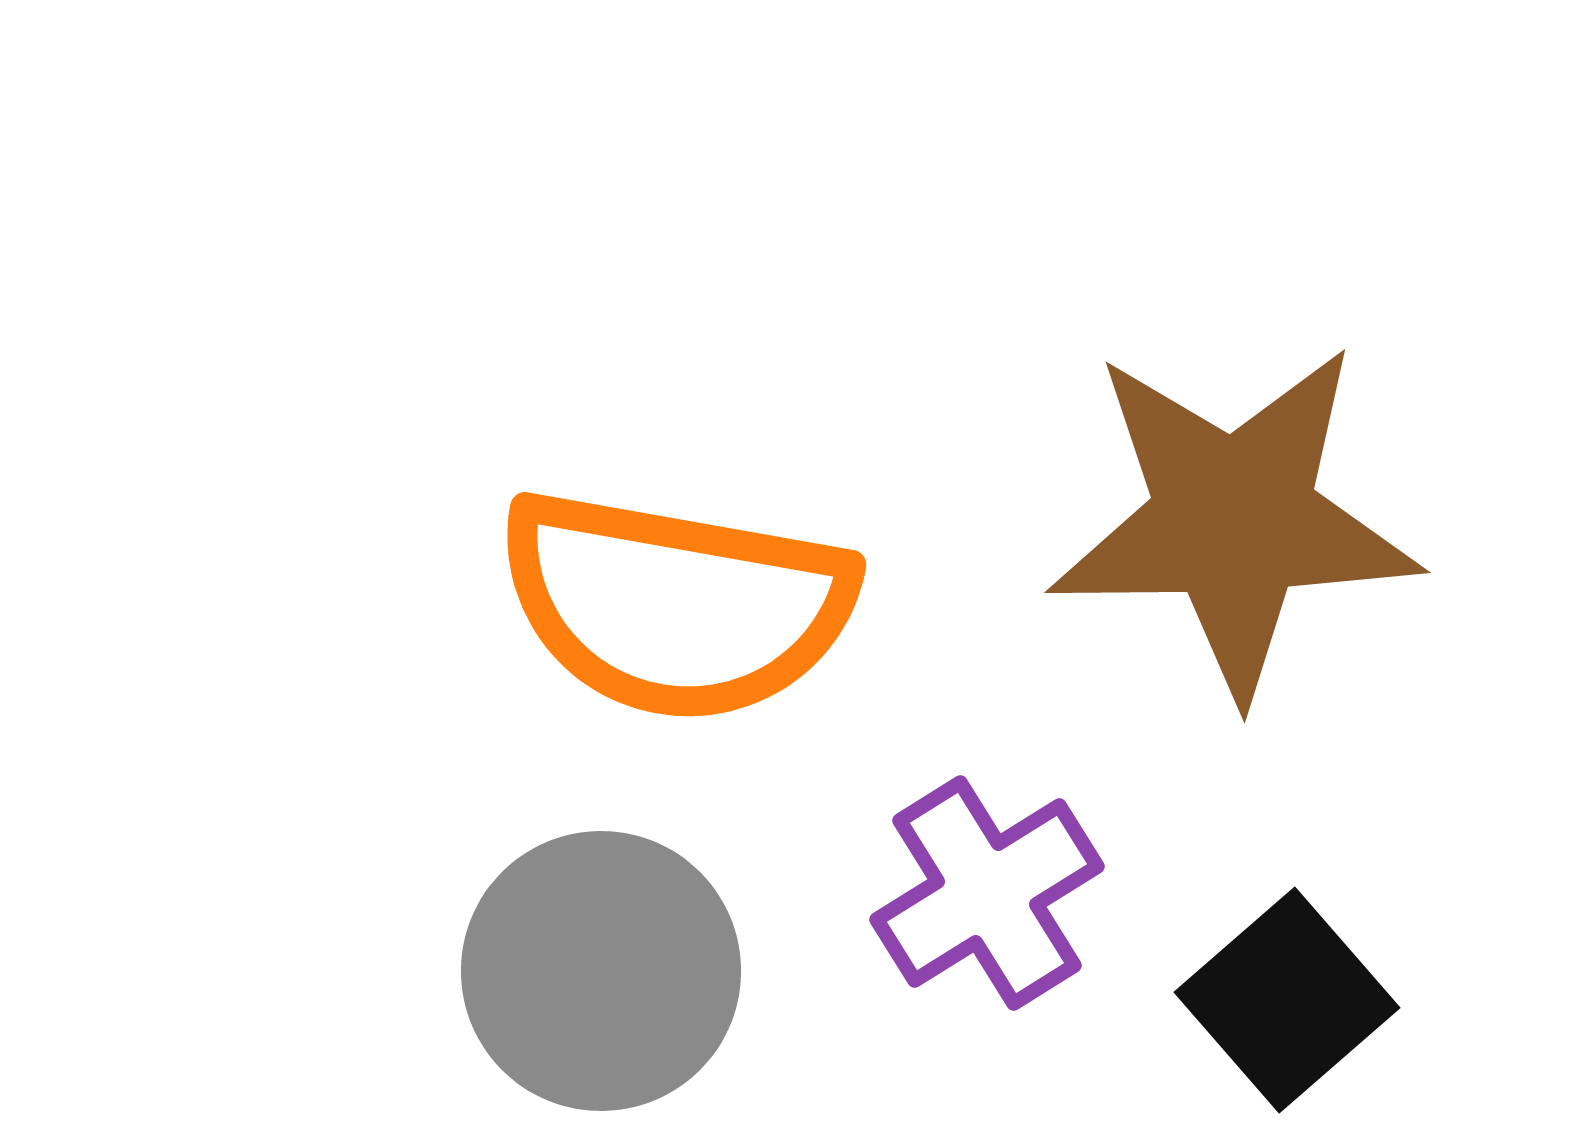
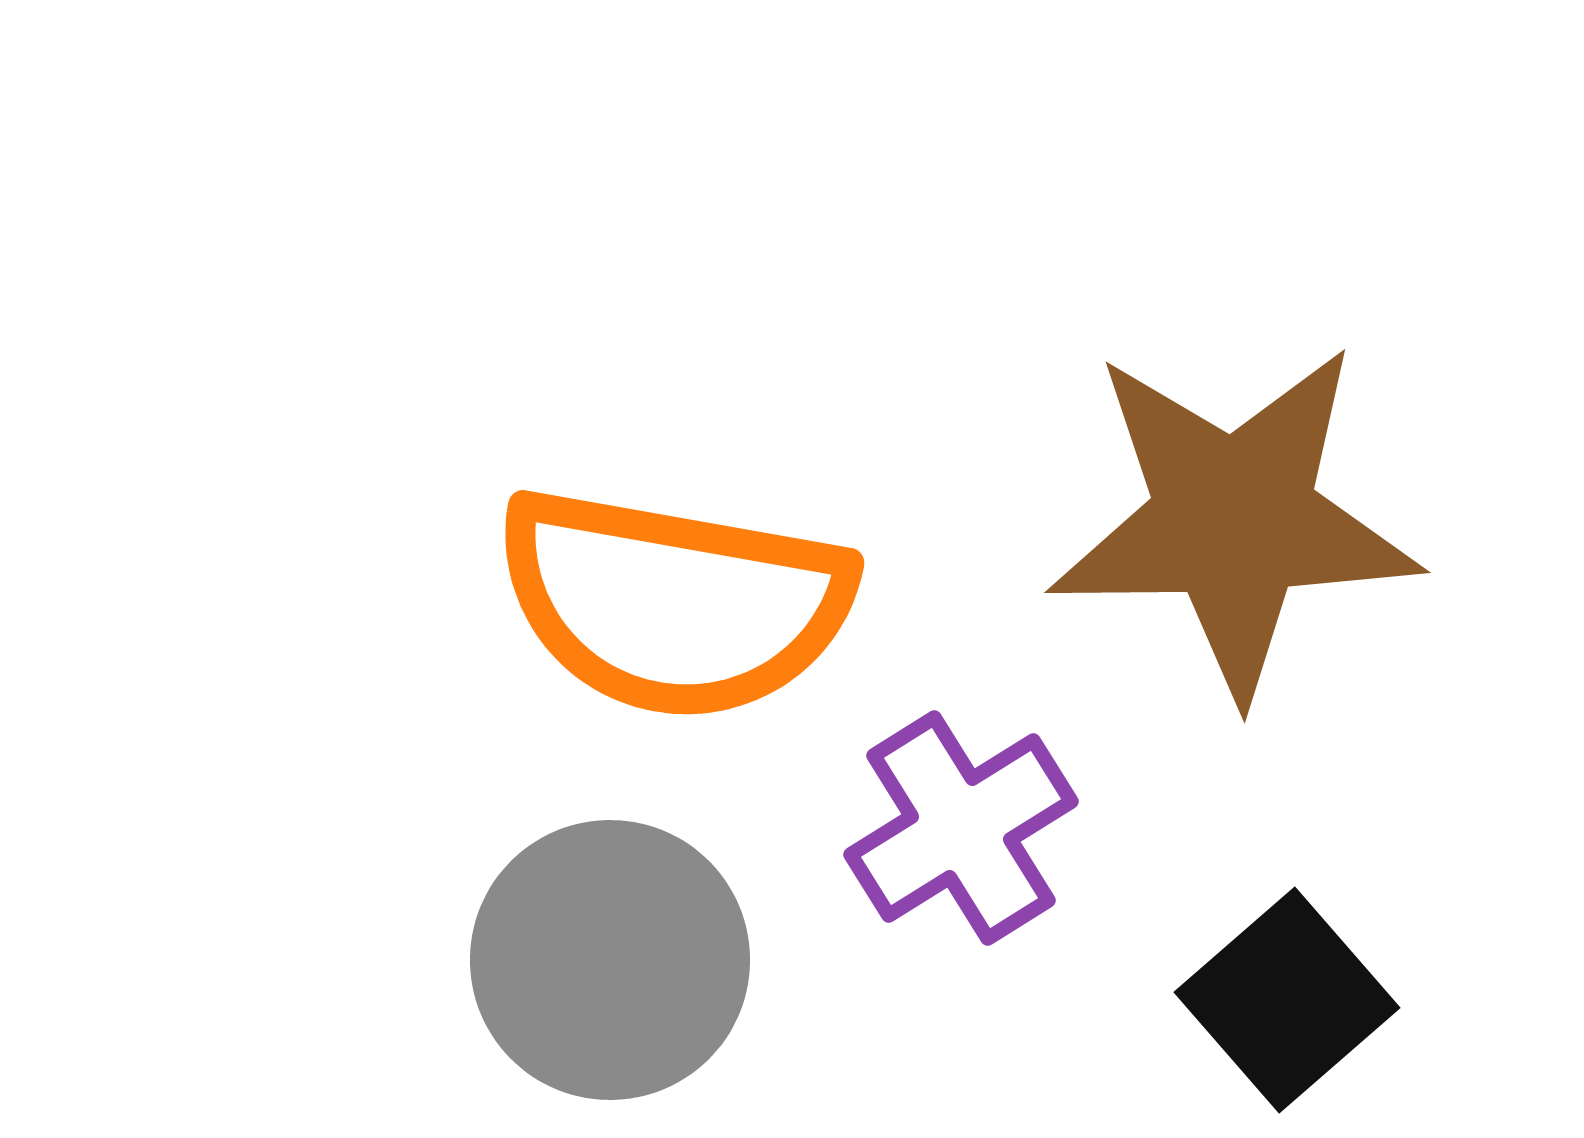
orange semicircle: moved 2 px left, 2 px up
purple cross: moved 26 px left, 65 px up
gray circle: moved 9 px right, 11 px up
